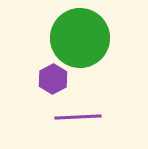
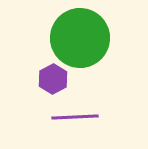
purple line: moved 3 px left
